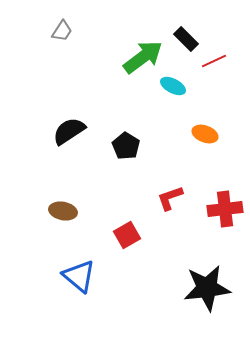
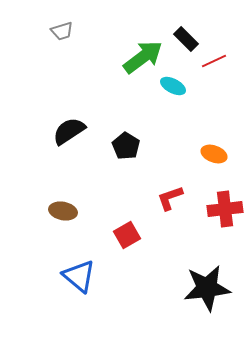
gray trapezoid: rotated 40 degrees clockwise
orange ellipse: moved 9 px right, 20 px down
